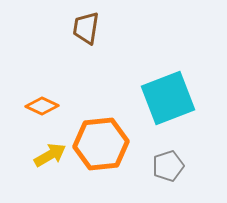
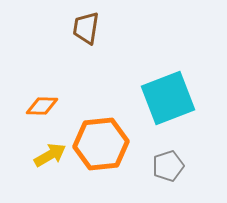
orange diamond: rotated 24 degrees counterclockwise
